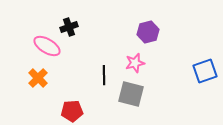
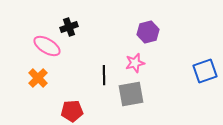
gray square: rotated 24 degrees counterclockwise
